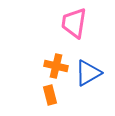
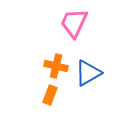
pink trapezoid: rotated 16 degrees clockwise
orange rectangle: rotated 36 degrees clockwise
